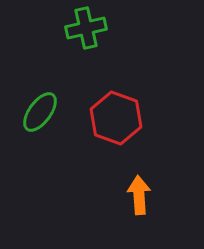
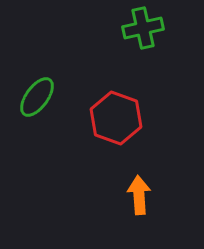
green cross: moved 57 px right
green ellipse: moved 3 px left, 15 px up
